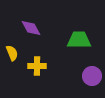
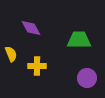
yellow semicircle: moved 1 px left, 1 px down
purple circle: moved 5 px left, 2 px down
